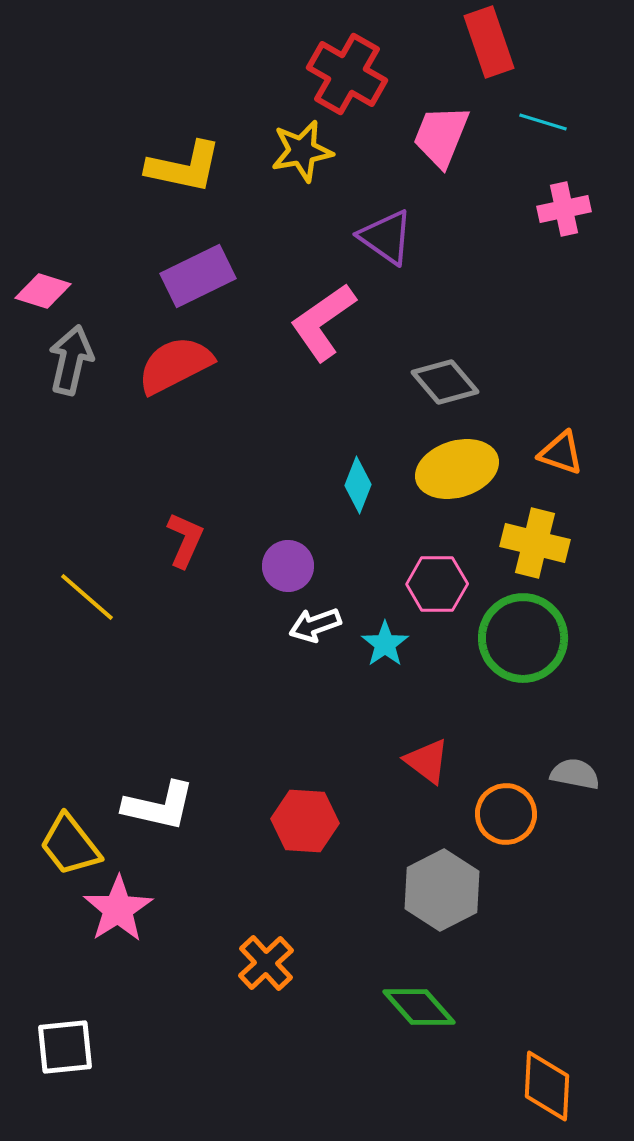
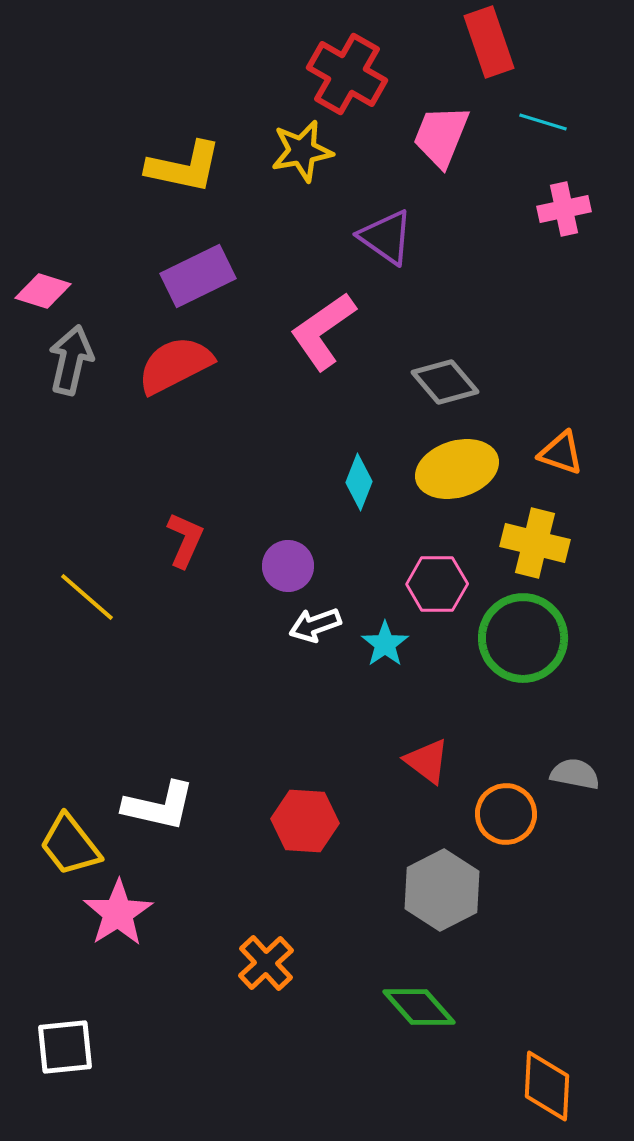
pink L-shape: moved 9 px down
cyan diamond: moved 1 px right, 3 px up
pink star: moved 4 px down
